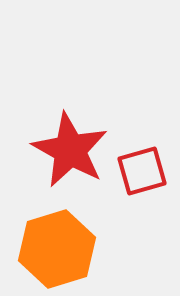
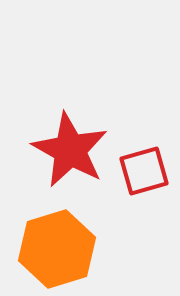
red square: moved 2 px right
